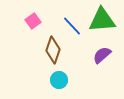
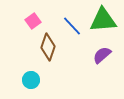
green triangle: moved 1 px right
brown diamond: moved 5 px left, 3 px up
cyan circle: moved 28 px left
